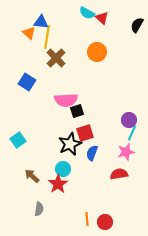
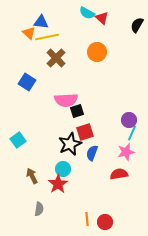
yellow line: rotated 70 degrees clockwise
red square: moved 1 px up
brown arrow: rotated 21 degrees clockwise
